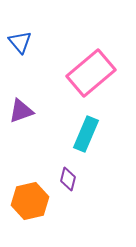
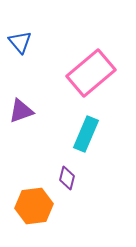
purple diamond: moved 1 px left, 1 px up
orange hexagon: moved 4 px right, 5 px down; rotated 6 degrees clockwise
